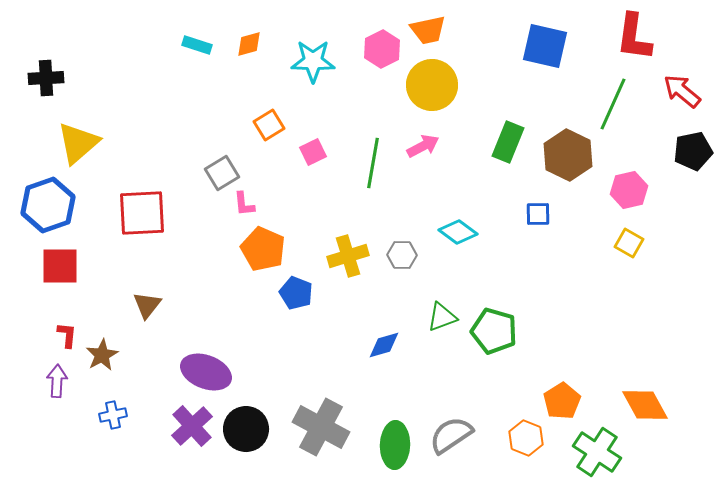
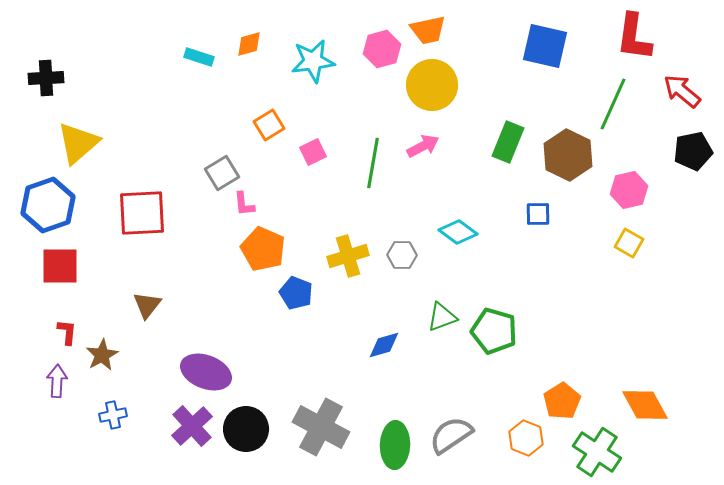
cyan rectangle at (197, 45): moved 2 px right, 12 px down
pink hexagon at (382, 49): rotated 12 degrees clockwise
cyan star at (313, 61): rotated 9 degrees counterclockwise
red L-shape at (67, 335): moved 3 px up
